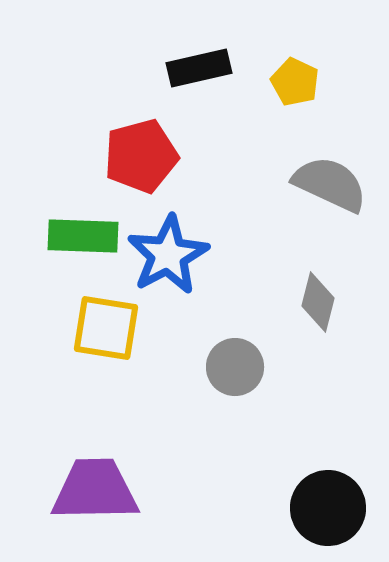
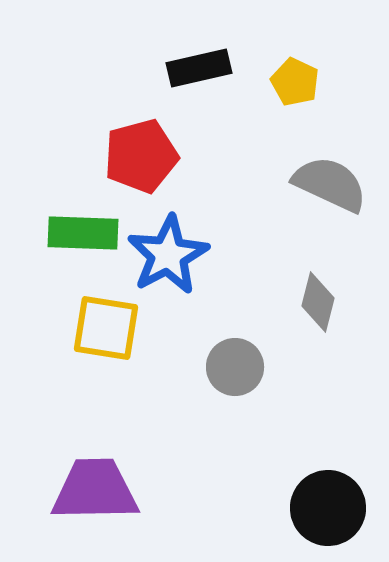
green rectangle: moved 3 px up
